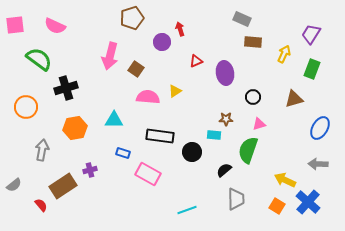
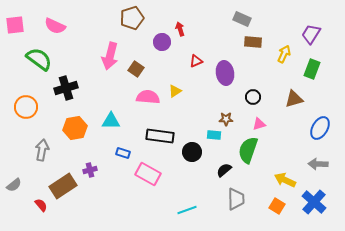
cyan triangle at (114, 120): moved 3 px left, 1 px down
blue cross at (308, 202): moved 6 px right
